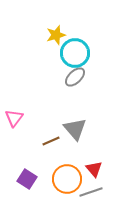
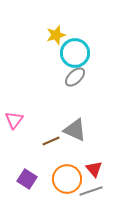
pink triangle: moved 2 px down
gray triangle: moved 1 px down; rotated 25 degrees counterclockwise
gray line: moved 1 px up
